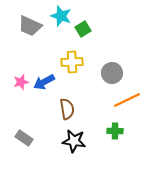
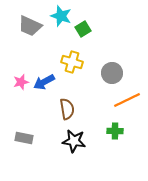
yellow cross: rotated 20 degrees clockwise
gray rectangle: rotated 24 degrees counterclockwise
